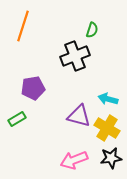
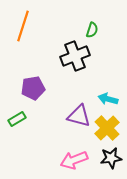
yellow cross: rotated 15 degrees clockwise
